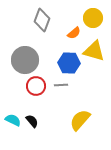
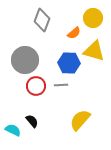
cyan semicircle: moved 10 px down
